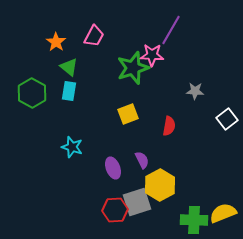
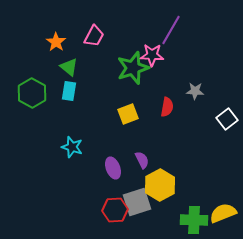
red semicircle: moved 2 px left, 19 px up
